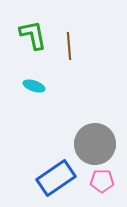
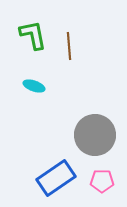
gray circle: moved 9 px up
